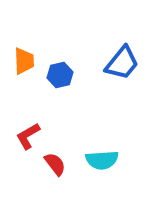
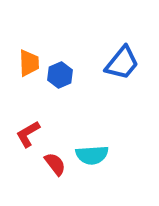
orange trapezoid: moved 5 px right, 2 px down
blue hexagon: rotated 10 degrees counterclockwise
red L-shape: moved 2 px up
cyan semicircle: moved 10 px left, 5 px up
